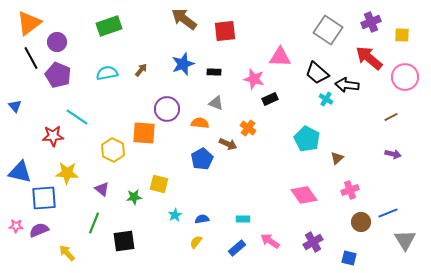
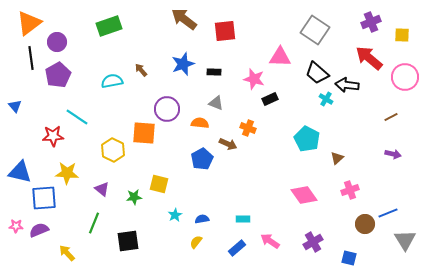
gray square at (328, 30): moved 13 px left
black line at (31, 58): rotated 20 degrees clockwise
brown arrow at (141, 70): rotated 80 degrees counterclockwise
cyan semicircle at (107, 73): moved 5 px right, 8 px down
purple pentagon at (58, 75): rotated 20 degrees clockwise
orange cross at (248, 128): rotated 14 degrees counterclockwise
brown circle at (361, 222): moved 4 px right, 2 px down
black square at (124, 241): moved 4 px right
